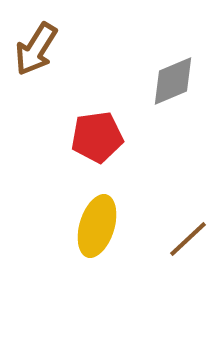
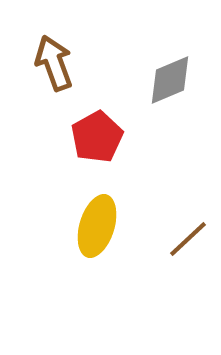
brown arrow: moved 18 px right, 14 px down; rotated 128 degrees clockwise
gray diamond: moved 3 px left, 1 px up
red pentagon: rotated 21 degrees counterclockwise
